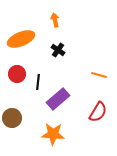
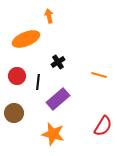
orange arrow: moved 6 px left, 4 px up
orange ellipse: moved 5 px right
black cross: moved 12 px down; rotated 24 degrees clockwise
red circle: moved 2 px down
red semicircle: moved 5 px right, 14 px down
brown circle: moved 2 px right, 5 px up
orange star: rotated 10 degrees clockwise
